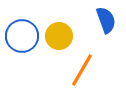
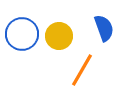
blue semicircle: moved 2 px left, 8 px down
blue circle: moved 2 px up
